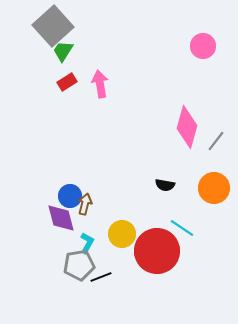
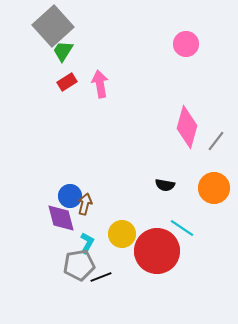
pink circle: moved 17 px left, 2 px up
